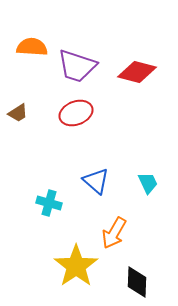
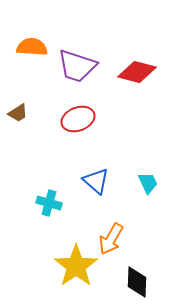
red ellipse: moved 2 px right, 6 px down
orange arrow: moved 3 px left, 6 px down
